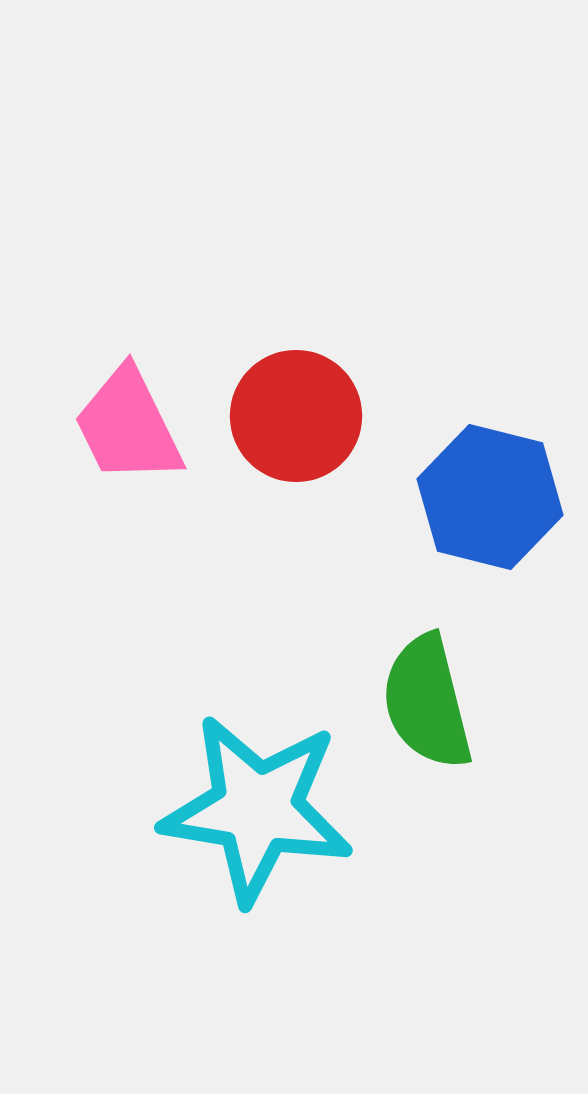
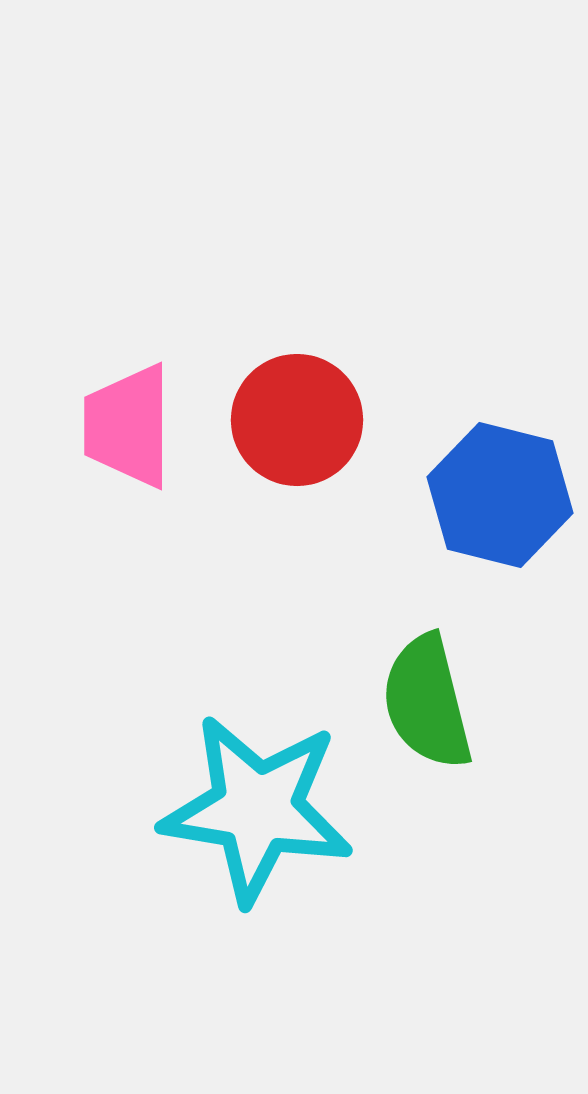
red circle: moved 1 px right, 4 px down
pink trapezoid: rotated 26 degrees clockwise
blue hexagon: moved 10 px right, 2 px up
